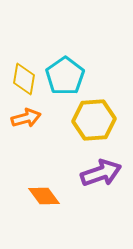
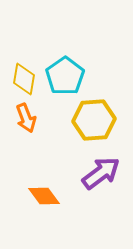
orange arrow: rotated 84 degrees clockwise
purple arrow: rotated 18 degrees counterclockwise
